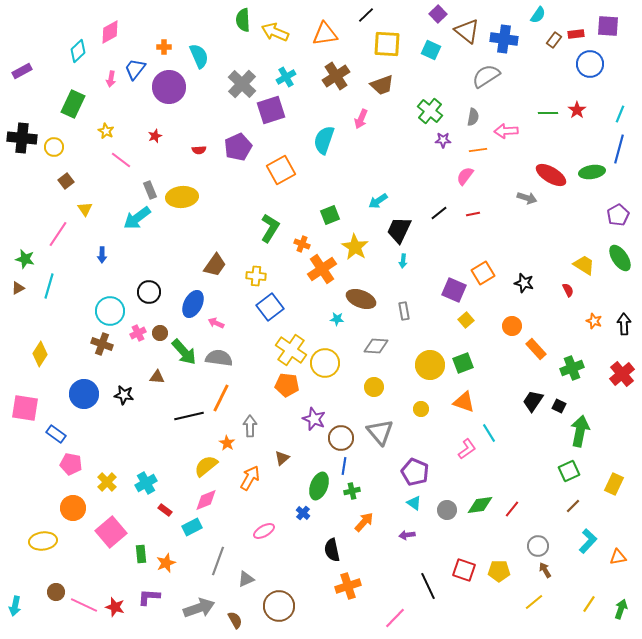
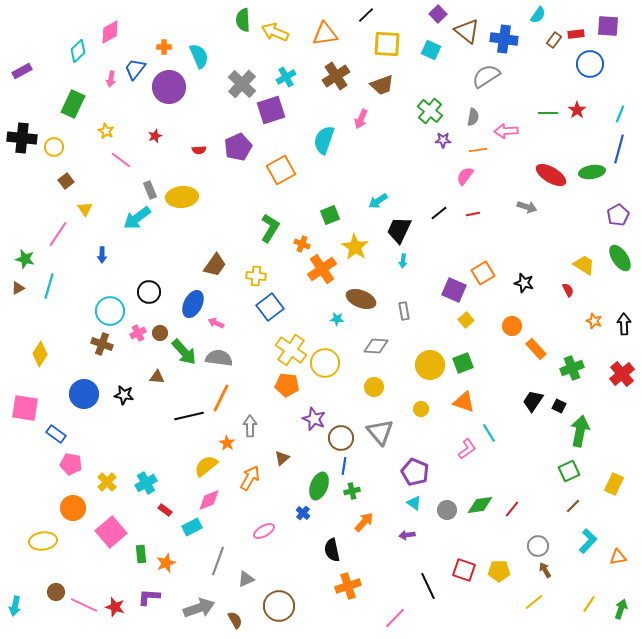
gray arrow at (527, 198): moved 9 px down
pink diamond at (206, 500): moved 3 px right
